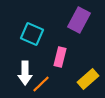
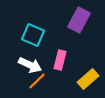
cyan square: moved 1 px right, 1 px down
pink rectangle: moved 3 px down
white arrow: moved 5 px right, 8 px up; rotated 65 degrees counterclockwise
orange line: moved 4 px left, 3 px up
